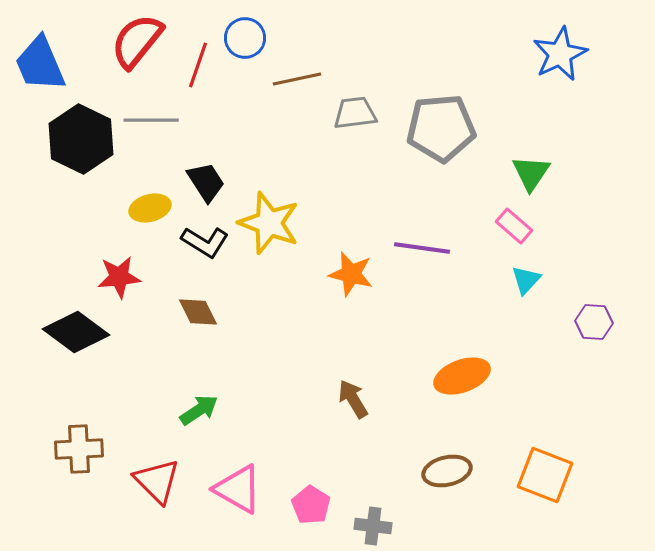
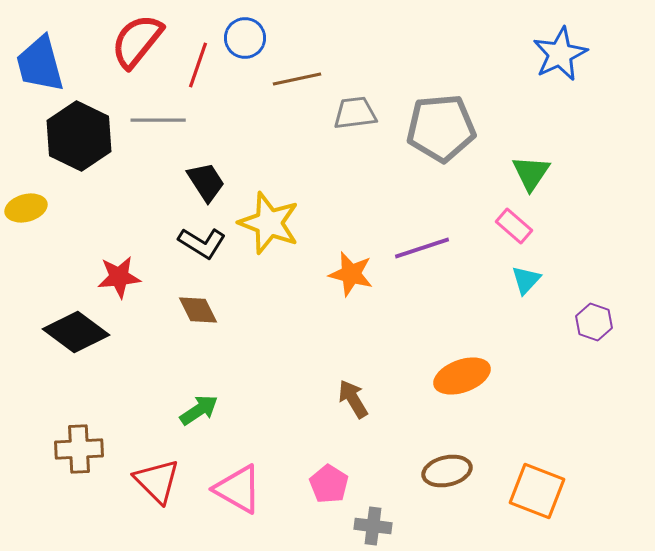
blue trapezoid: rotated 8 degrees clockwise
gray line: moved 7 px right
black hexagon: moved 2 px left, 3 px up
yellow ellipse: moved 124 px left
black L-shape: moved 3 px left, 1 px down
purple line: rotated 26 degrees counterclockwise
brown diamond: moved 2 px up
purple hexagon: rotated 15 degrees clockwise
orange square: moved 8 px left, 16 px down
pink pentagon: moved 18 px right, 21 px up
